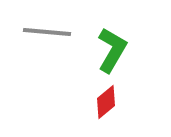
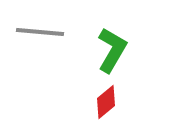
gray line: moved 7 px left
